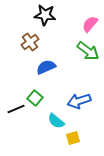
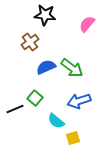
pink semicircle: moved 3 px left
green arrow: moved 16 px left, 17 px down
black line: moved 1 px left
